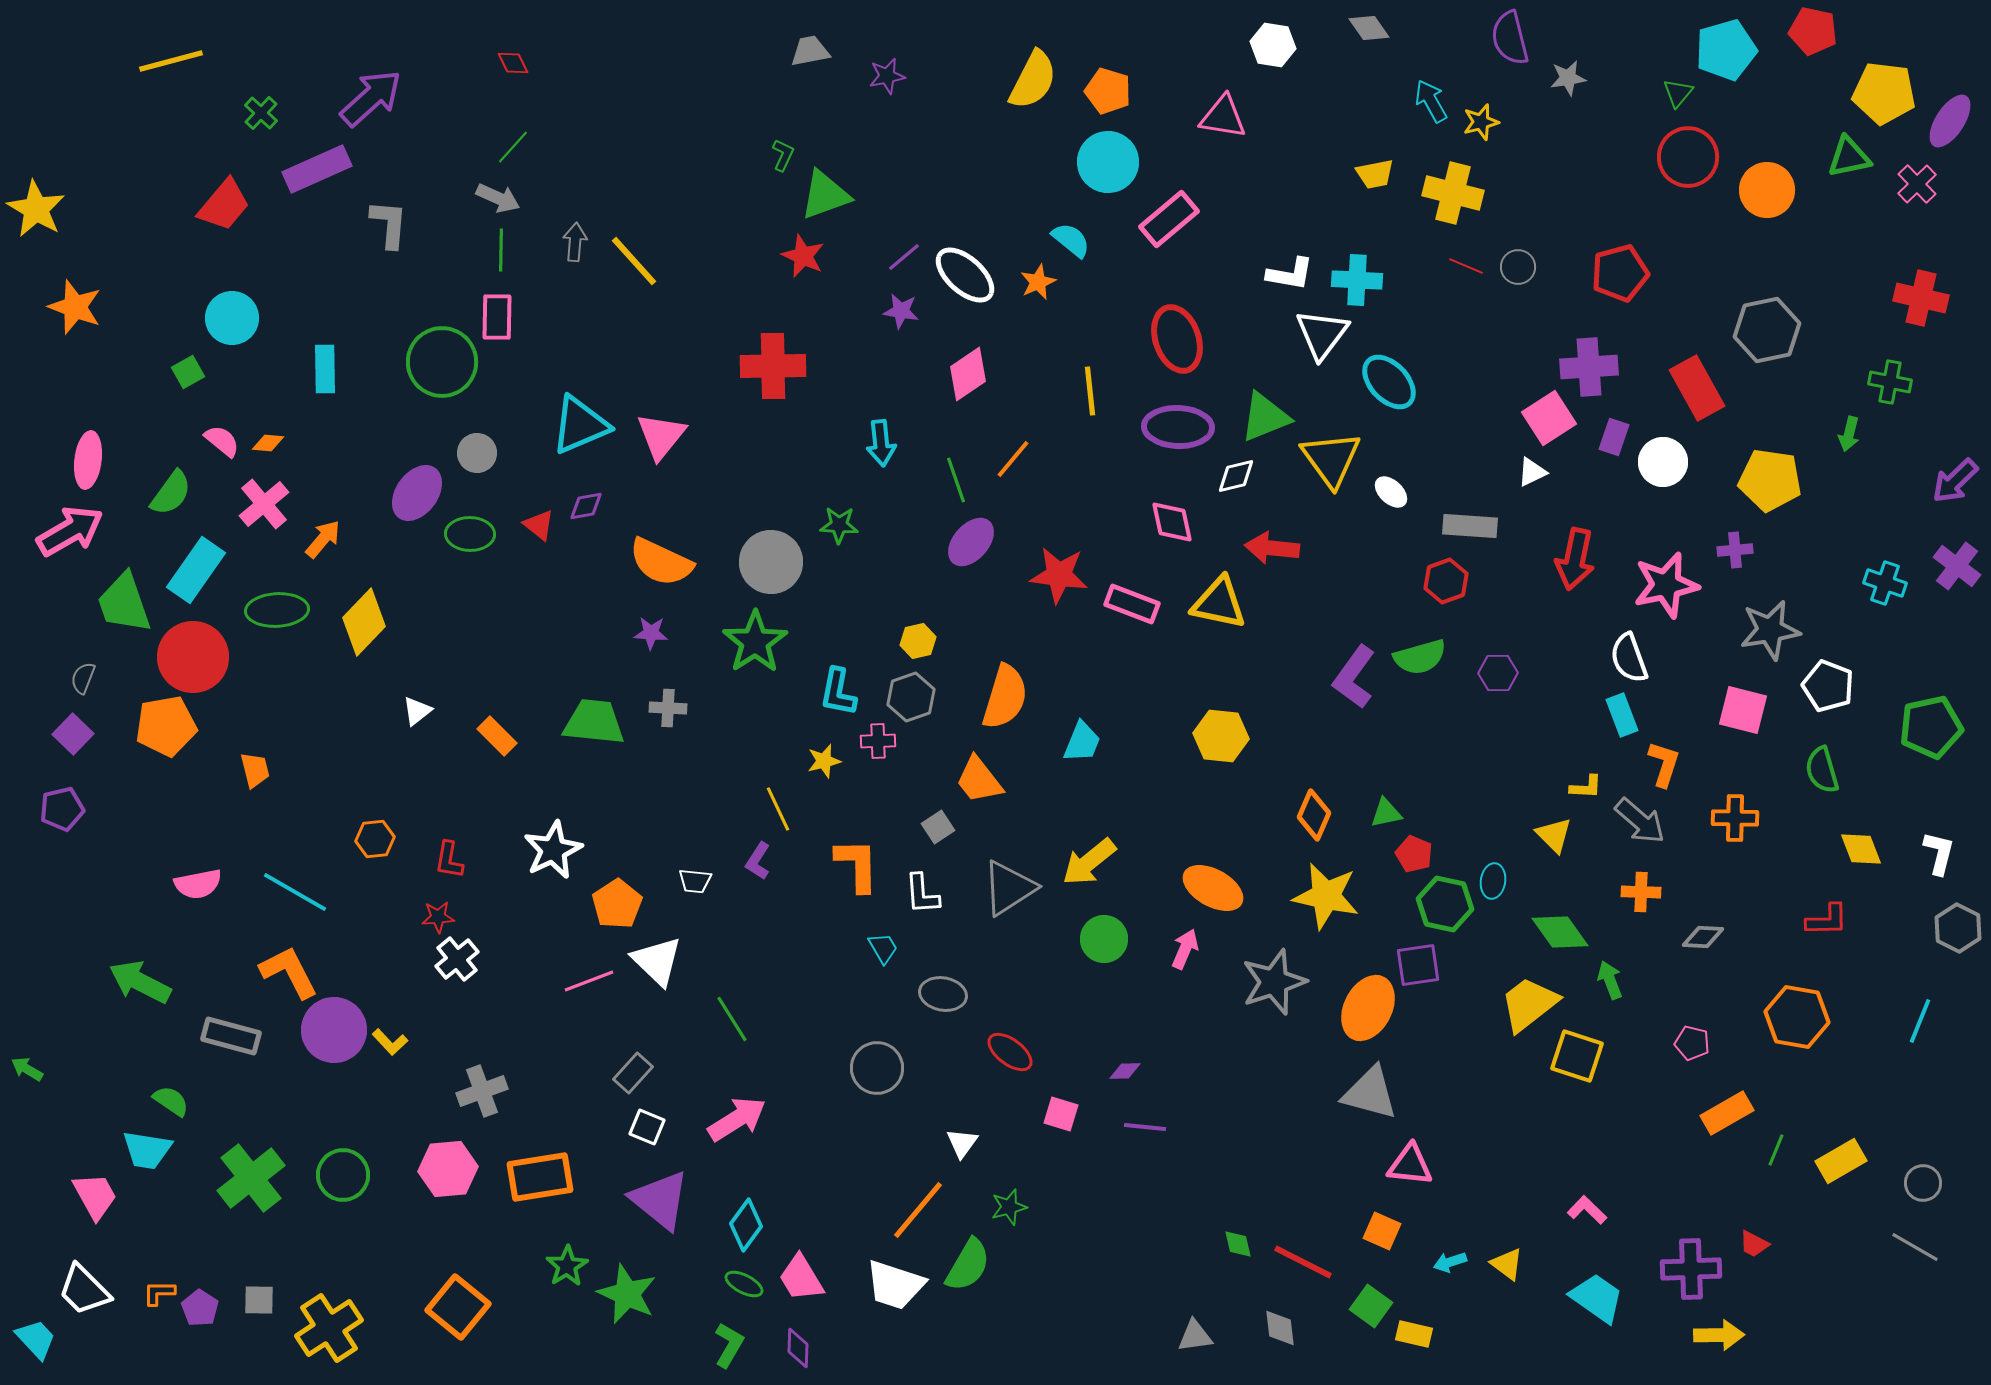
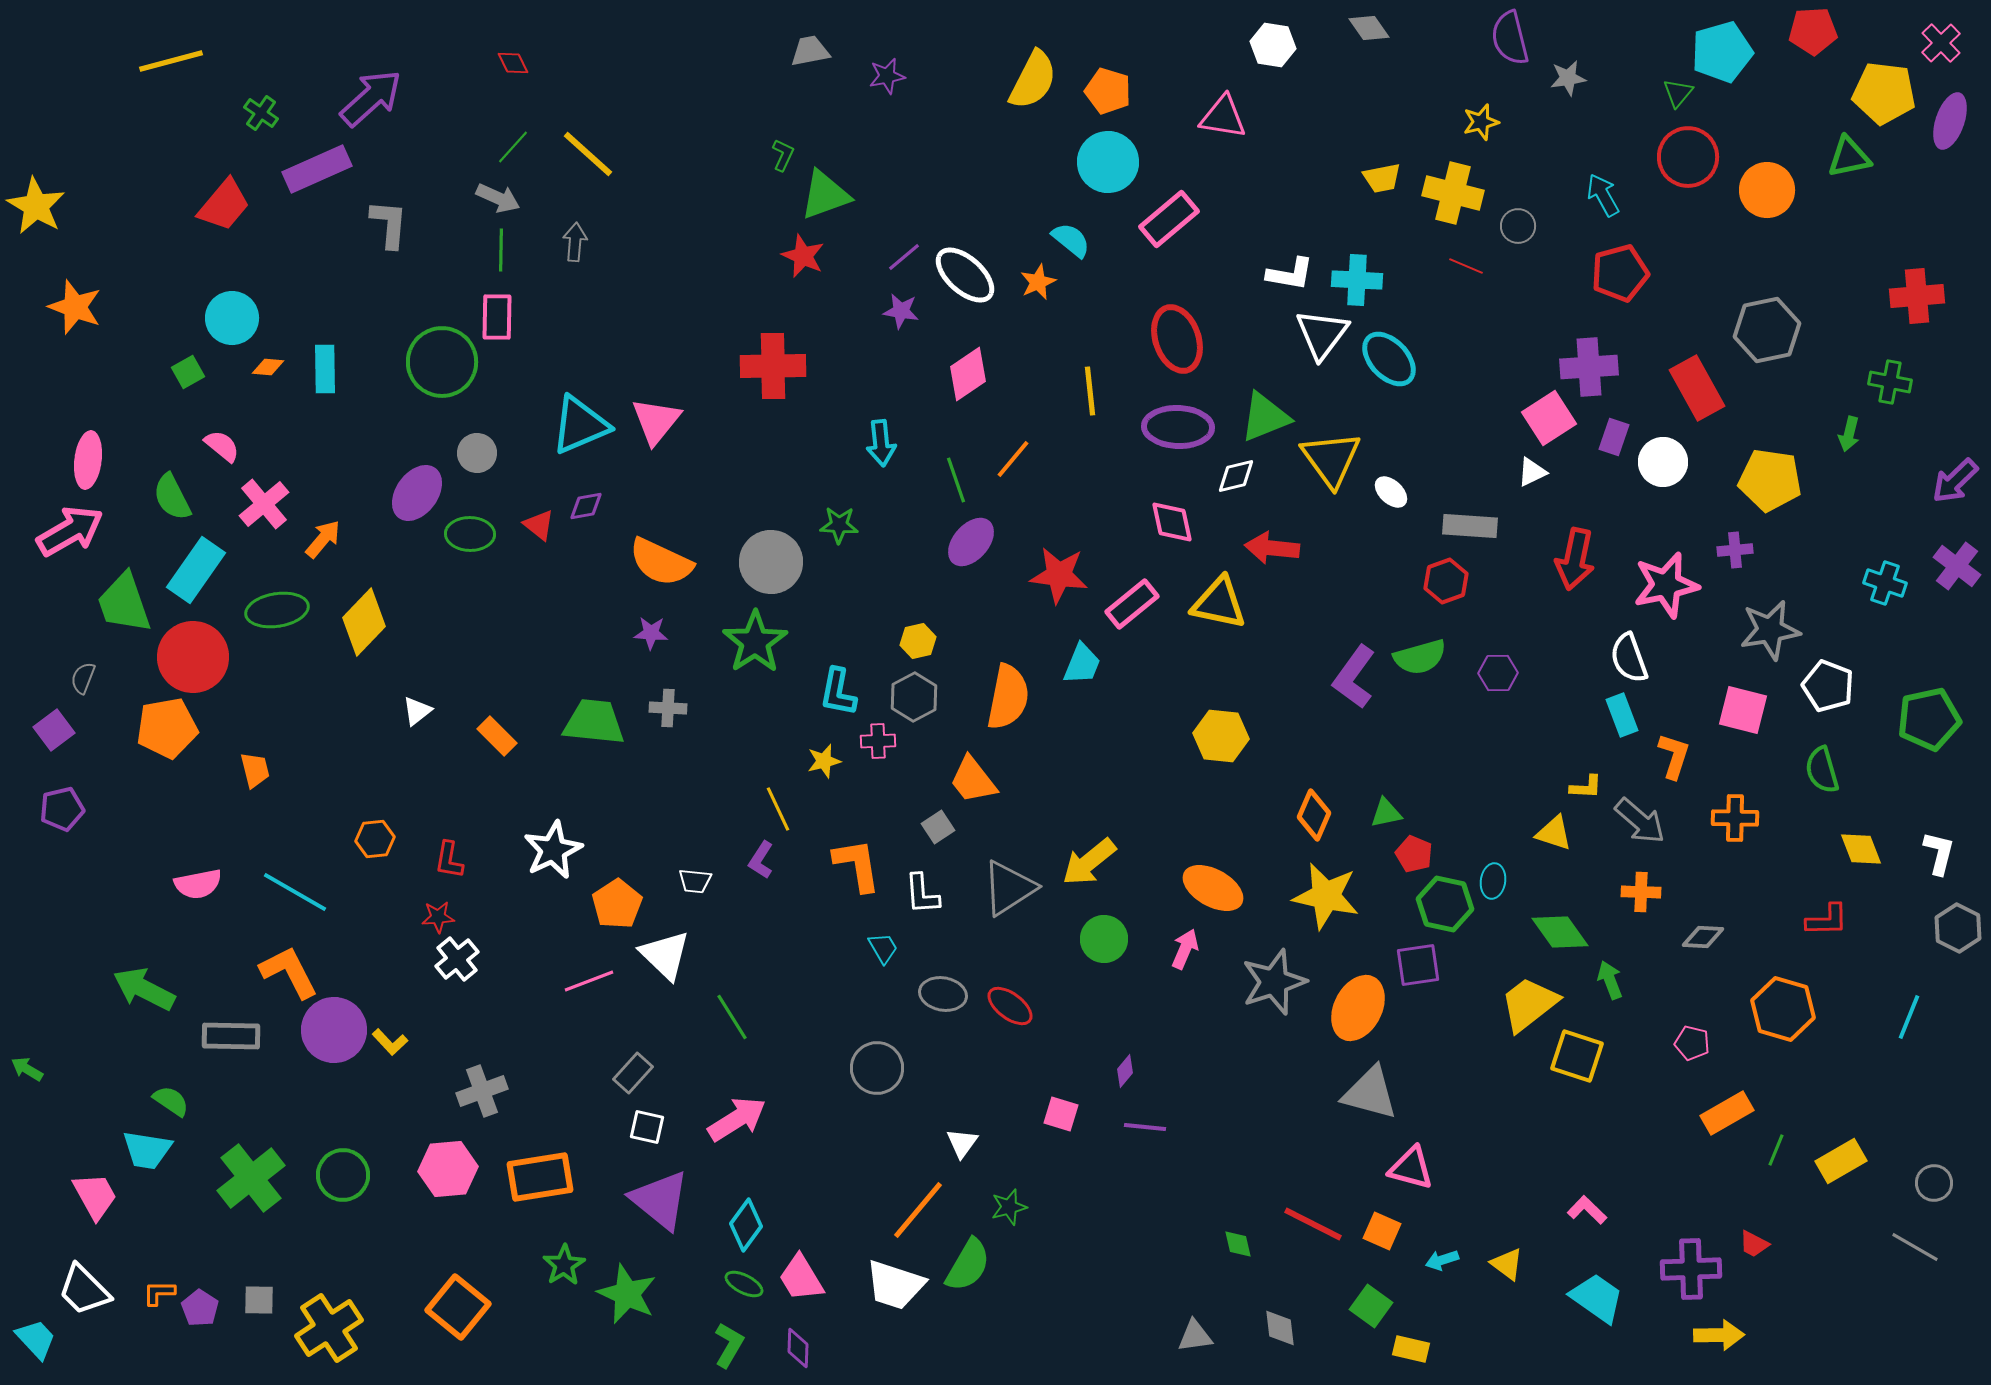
red pentagon at (1813, 31): rotated 15 degrees counterclockwise
cyan pentagon at (1726, 50): moved 4 px left, 2 px down
cyan arrow at (1431, 101): moved 172 px right, 94 px down
green cross at (261, 113): rotated 8 degrees counterclockwise
purple ellipse at (1950, 121): rotated 14 degrees counterclockwise
yellow trapezoid at (1375, 174): moved 7 px right, 4 px down
pink cross at (1917, 184): moved 24 px right, 141 px up
yellow star at (36, 209): moved 3 px up
yellow line at (634, 261): moved 46 px left, 107 px up; rotated 6 degrees counterclockwise
gray circle at (1518, 267): moved 41 px up
red cross at (1921, 298): moved 4 px left, 2 px up; rotated 18 degrees counterclockwise
cyan ellipse at (1389, 382): moved 23 px up
pink triangle at (661, 436): moved 5 px left, 15 px up
pink semicircle at (222, 441): moved 5 px down
orange diamond at (268, 443): moved 76 px up
green semicircle at (171, 493): moved 1 px right, 4 px down; rotated 117 degrees clockwise
pink rectangle at (1132, 604): rotated 60 degrees counterclockwise
green ellipse at (277, 610): rotated 6 degrees counterclockwise
gray hexagon at (911, 697): moved 3 px right; rotated 9 degrees counterclockwise
orange semicircle at (1005, 697): moved 3 px right; rotated 6 degrees counterclockwise
orange pentagon at (166, 726): moved 1 px right, 2 px down
green pentagon at (1931, 727): moved 2 px left, 8 px up
purple square at (73, 734): moved 19 px left, 4 px up; rotated 9 degrees clockwise
cyan trapezoid at (1082, 742): moved 78 px up
orange L-shape at (1664, 764): moved 10 px right, 8 px up
orange trapezoid at (979, 780): moved 6 px left
yellow triangle at (1554, 835): moved 2 px up; rotated 27 degrees counterclockwise
purple L-shape at (758, 861): moved 3 px right, 1 px up
orange L-shape at (857, 865): rotated 8 degrees counterclockwise
white triangle at (657, 961): moved 8 px right, 6 px up
green arrow at (140, 982): moved 4 px right, 7 px down
orange ellipse at (1368, 1008): moved 10 px left
orange hexagon at (1797, 1017): moved 14 px left, 8 px up; rotated 6 degrees clockwise
green line at (732, 1019): moved 2 px up
cyan line at (1920, 1021): moved 11 px left, 4 px up
gray rectangle at (231, 1036): rotated 14 degrees counterclockwise
red ellipse at (1010, 1052): moved 46 px up
purple diamond at (1125, 1071): rotated 48 degrees counterclockwise
white square at (647, 1127): rotated 9 degrees counterclockwise
pink triangle at (1410, 1165): moved 1 px right, 3 px down; rotated 9 degrees clockwise
gray circle at (1923, 1183): moved 11 px right
red line at (1303, 1262): moved 10 px right, 38 px up
cyan arrow at (1450, 1262): moved 8 px left, 2 px up
green star at (567, 1266): moved 3 px left, 1 px up
yellow rectangle at (1414, 1334): moved 3 px left, 15 px down
